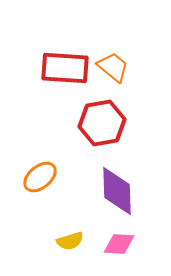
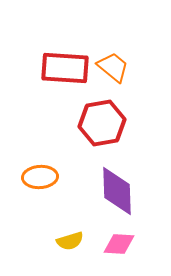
orange ellipse: rotated 36 degrees clockwise
